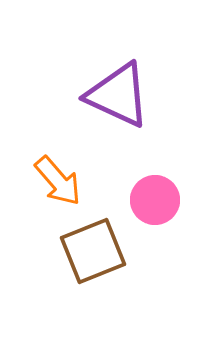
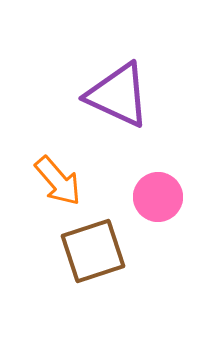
pink circle: moved 3 px right, 3 px up
brown square: rotated 4 degrees clockwise
